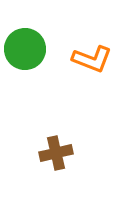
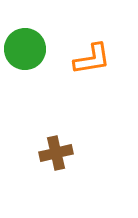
orange L-shape: rotated 30 degrees counterclockwise
